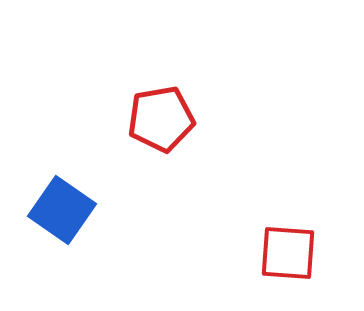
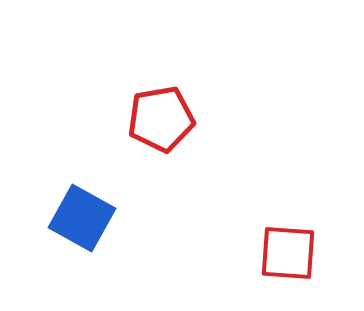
blue square: moved 20 px right, 8 px down; rotated 6 degrees counterclockwise
